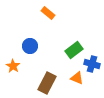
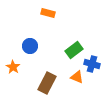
orange rectangle: rotated 24 degrees counterclockwise
orange star: moved 1 px down
orange triangle: moved 1 px up
